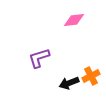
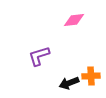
purple L-shape: moved 2 px up
orange cross: rotated 24 degrees clockwise
